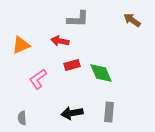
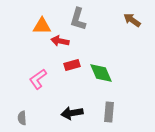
gray L-shape: rotated 105 degrees clockwise
orange triangle: moved 21 px right, 19 px up; rotated 24 degrees clockwise
